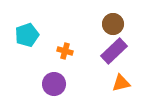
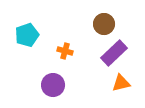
brown circle: moved 9 px left
purple rectangle: moved 2 px down
purple circle: moved 1 px left, 1 px down
